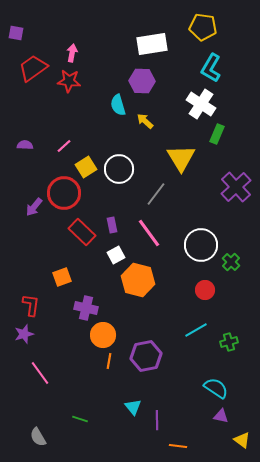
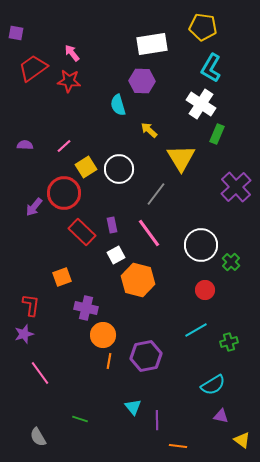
pink arrow at (72, 53): rotated 48 degrees counterclockwise
yellow arrow at (145, 121): moved 4 px right, 9 px down
cyan semicircle at (216, 388): moved 3 px left, 3 px up; rotated 115 degrees clockwise
